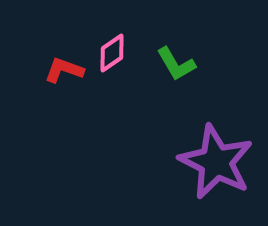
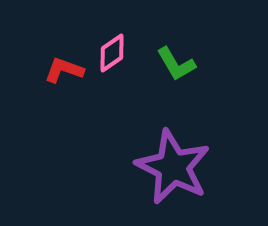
purple star: moved 43 px left, 5 px down
